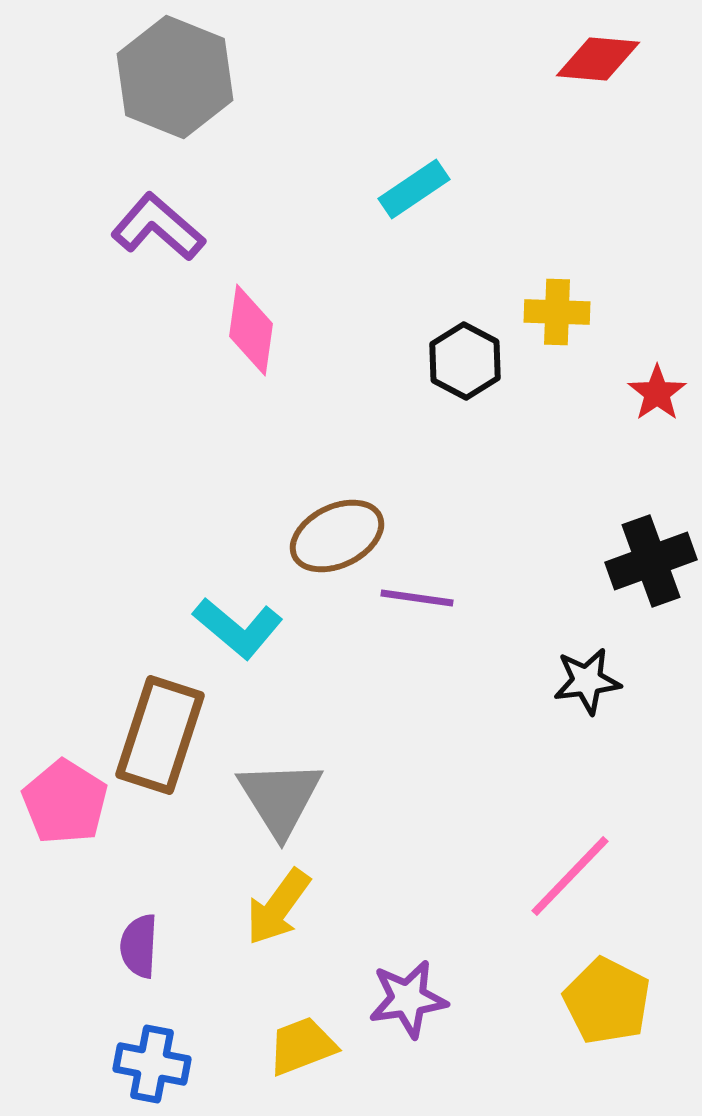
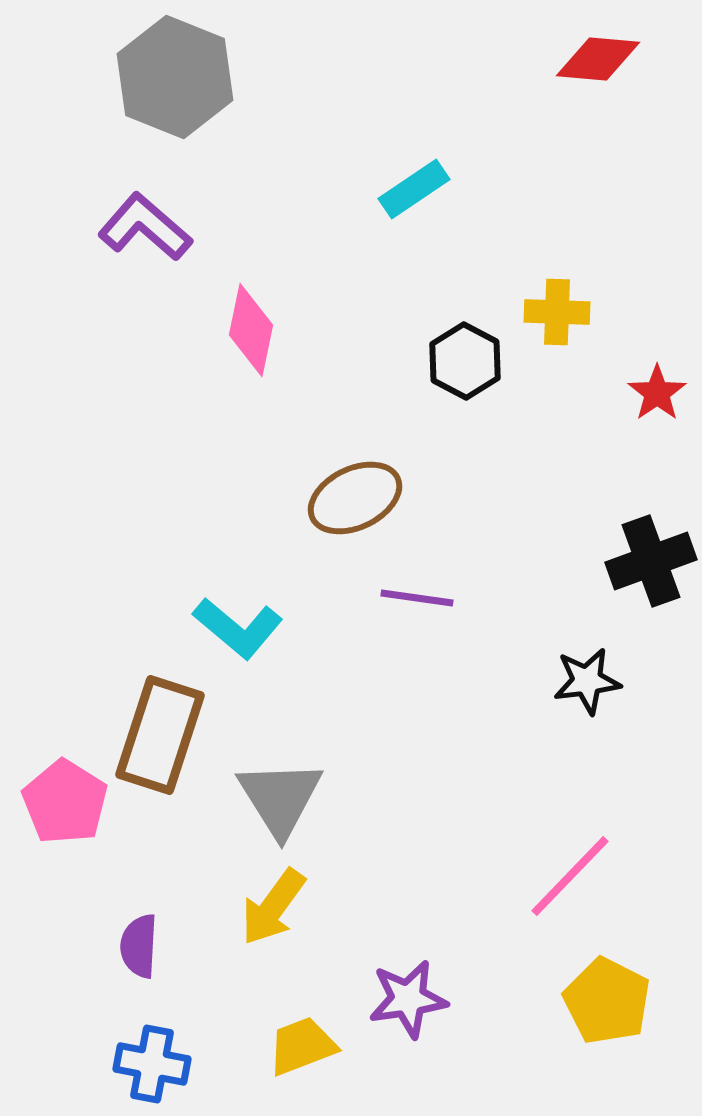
purple L-shape: moved 13 px left
pink diamond: rotated 4 degrees clockwise
brown ellipse: moved 18 px right, 38 px up
yellow arrow: moved 5 px left
